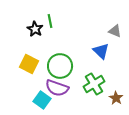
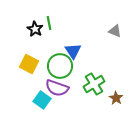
green line: moved 1 px left, 2 px down
blue triangle: moved 28 px left; rotated 12 degrees clockwise
